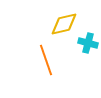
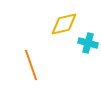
orange line: moved 15 px left, 5 px down
